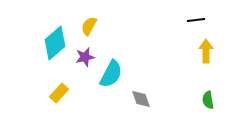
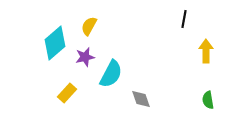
black line: moved 12 px left, 1 px up; rotated 72 degrees counterclockwise
yellow rectangle: moved 8 px right
